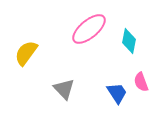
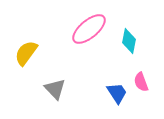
gray triangle: moved 9 px left
